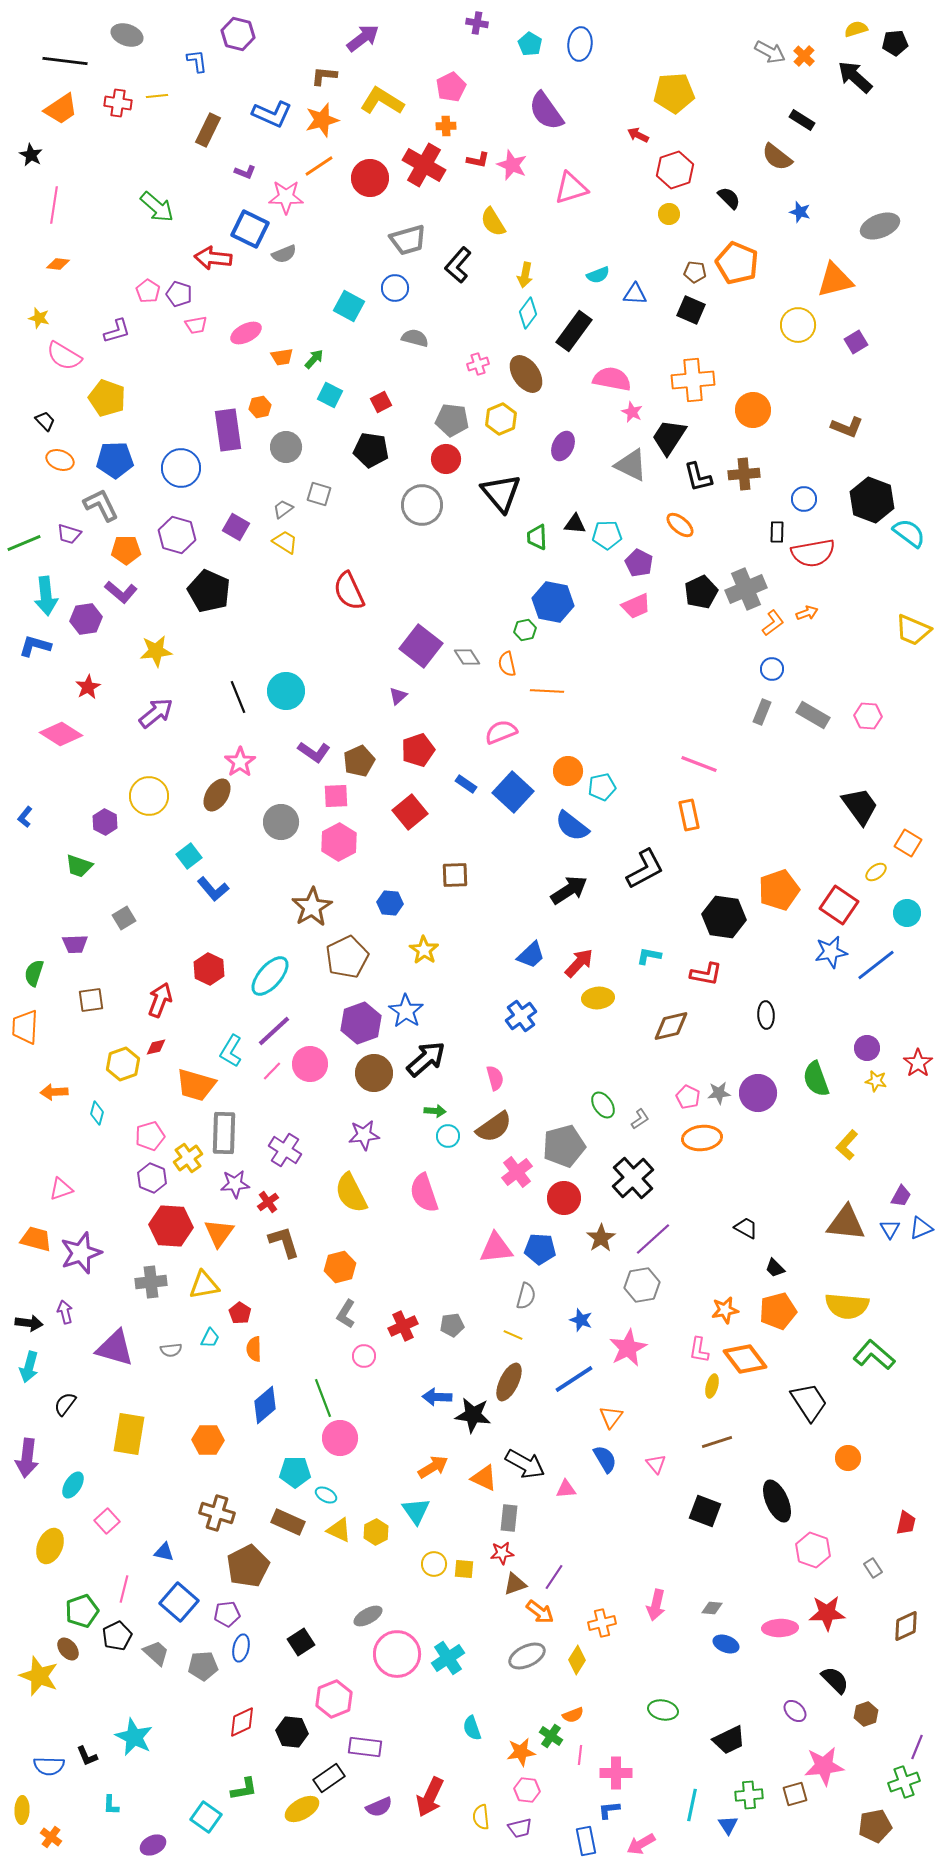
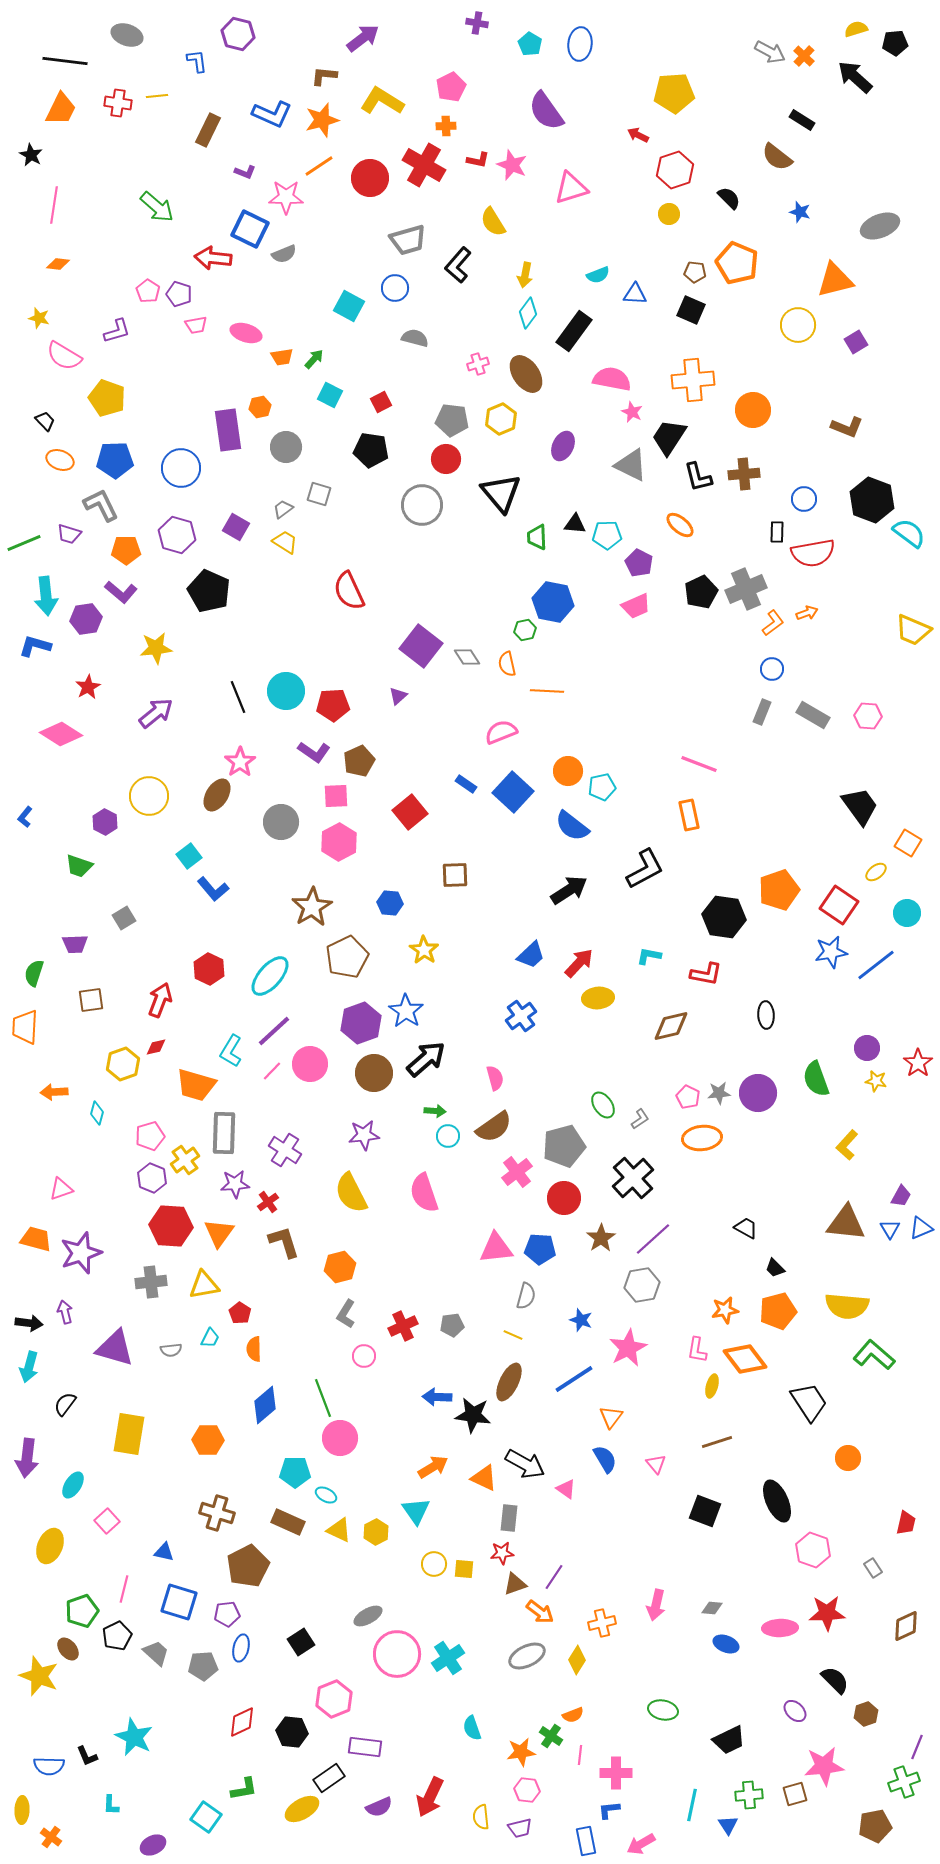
orange trapezoid at (61, 109): rotated 30 degrees counterclockwise
pink ellipse at (246, 333): rotated 44 degrees clockwise
yellow star at (156, 651): moved 3 px up
red pentagon at (418, 750): moved 85 px left, 45 px up; rotated 16 degrees clockwise
yellow cross at (188, 1158): moved 3 px left, 2 px down
pink L-shape at (699, 1350): moved 2 px left
pink triangle at (566, 1489): rotated 40 degrees clockwise
blue square at (179, 1602): rotated 24 degrees counterclockwise
